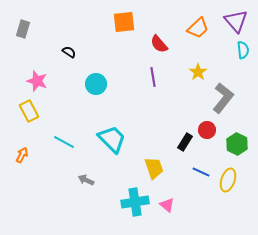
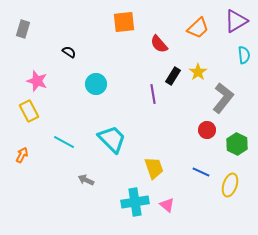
purple triangle: rotated 40 degrees clockwise
cyan semicircle: moved 1 px right, 5 px down
purple line: moved 17 px down
black rectangle: moved 12 px left, 66 px up
yellow ellipse: moved 2 px right, 5 px down
